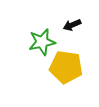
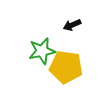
green star: moved 9 px down
